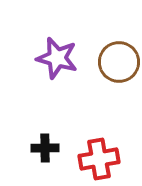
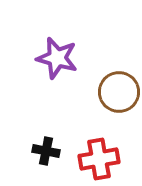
brown circle: moved 30 px down
black cross: moved 1 px right, 3 px down; rotated 12 degrees clockwise
